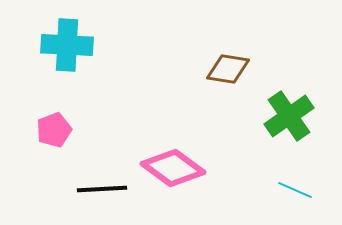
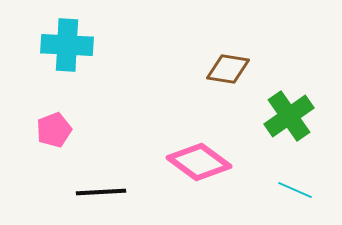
pink diamond: moved 26 px right, 6 px up
black line: moved 1 px left, 3 px down
